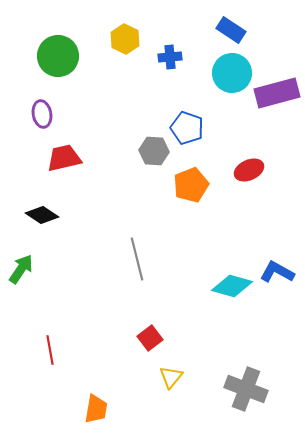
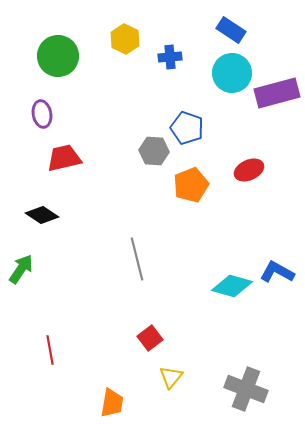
orange trapezoid: moved 16 px right, 6 px up
